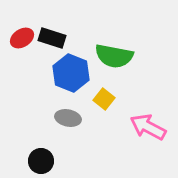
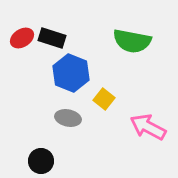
green semicircle: moved 18 px right, 15 px up
